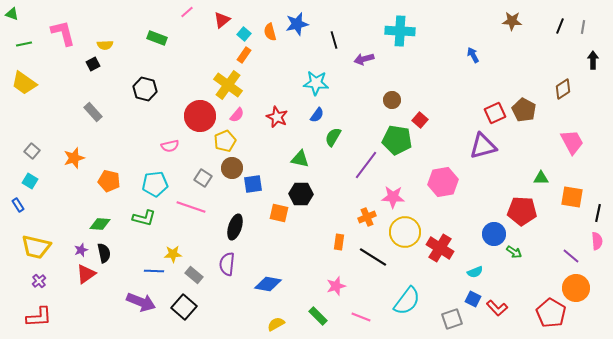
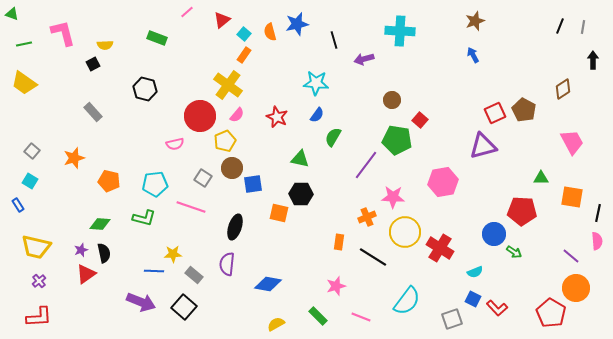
brown star at (512, 21): moved 37 px left; rotated 24 degrees counterclockwise
pink semicircle at (170, 146): moved 5 px right, 2 px up
